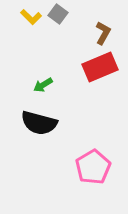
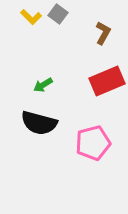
red rectangle: moved 7 px right, 14 px down
pink pentagon: moved 24 px up; rotated 16 degrees clockwise
